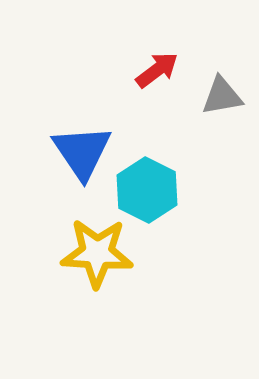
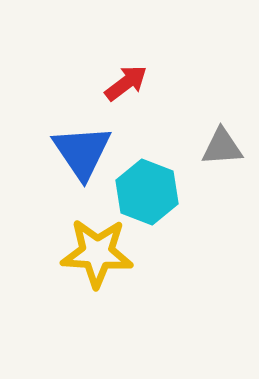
red arrow: moved 31 px left, 13 px down
gray triangle: moved 51 px down; rotated 6 degrees clockwise
cyan hexagon: moved 2 px down; rotated 6 degrees counterclockwise
